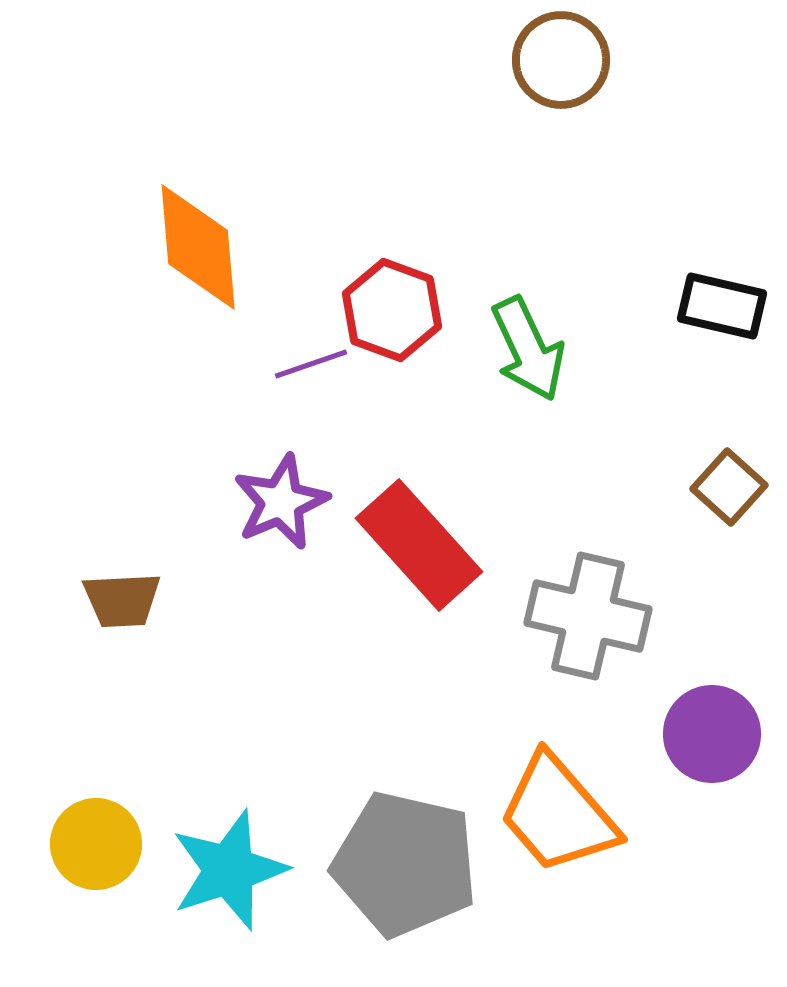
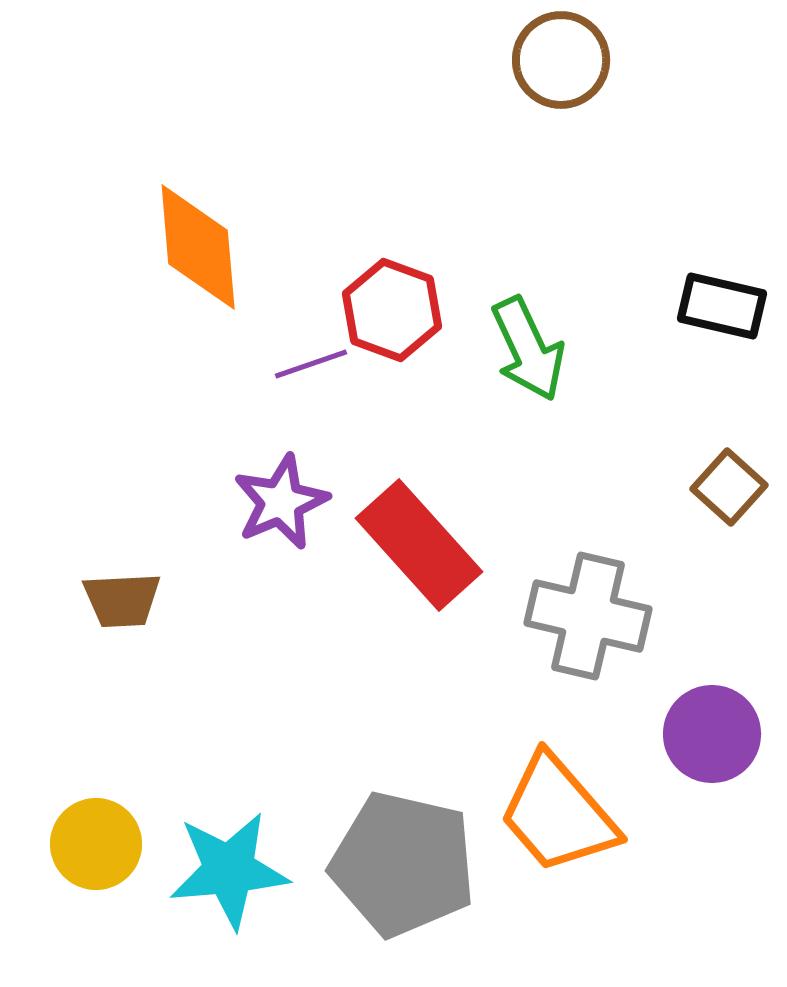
gray pentagon: moved 2 px left
cyan star: rotated 13 degrees clockwise
